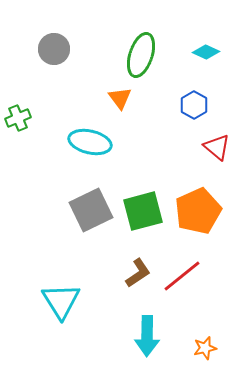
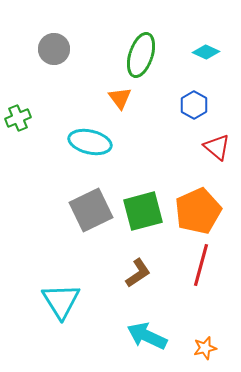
red line: moved 19 px right, 11 px up; rotated 36 degrees counterclockwise
cyan arrow: rotated 114 degrees clockwise
